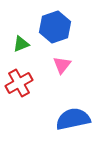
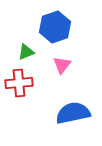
green triangle: moved 5 px right, 8 px down
red cross: rotated 24 degrees clockwise
blue semicircle: moved 6 px up
